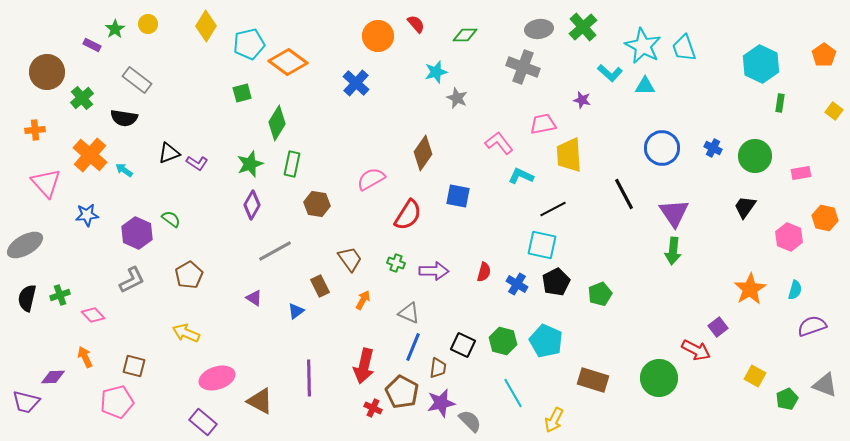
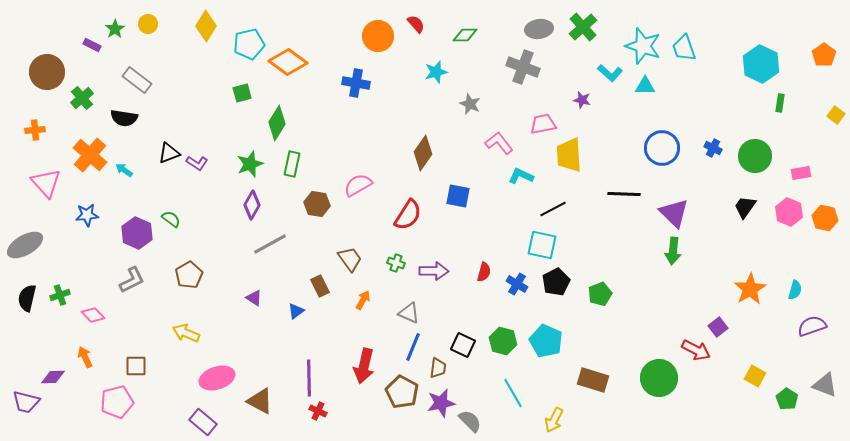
cyan star at (643, 46): rotated 9 degrees counterclockwise
blue cross at (356, 83): rotated 32 degrees counterclockwise
gray star at (457, 98): moved 13 px right, 6 px down
yellow square at (834, 111): moved 2 px right, 4 px down
pink semicircle at (371, 179): moved 13 px left, 6 px down
black line at (624, 194): rotated 60 degrees counterclockwise
purple triangle at (674, 213): rotated 12 degrees counterclockwise
pink hexagon at (789, 237): moved 25 px up
gray line at (275, 251): moved 5 px left, 7 px up
brown square at (134, 366): moved 2 px right; rotated 15 degrees counterclockwise
green pentagon at (787, 399): rotated 15 degrees counterclockwise
red cross at (373, 408): moved 55 px left, 3 px down
